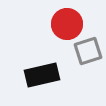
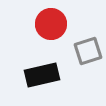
red circle: moved 16 px left
